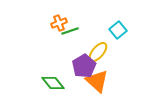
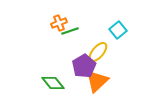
orange triangle: rotated 35 degrees clockwise
